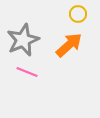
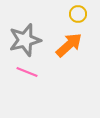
gray star: moved 2 px right; rotated 8 degrees clockwise
